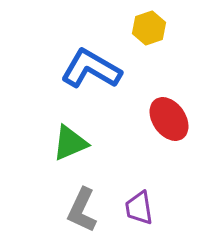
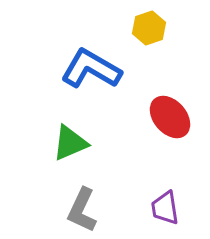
red ellipse: moved 1 px right, 2 px up; rotated 6 degrees counterclockwise
purple trapezoid: moved 26 px right
